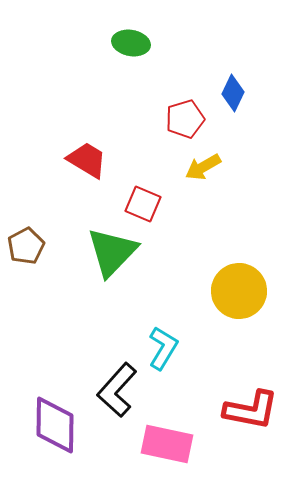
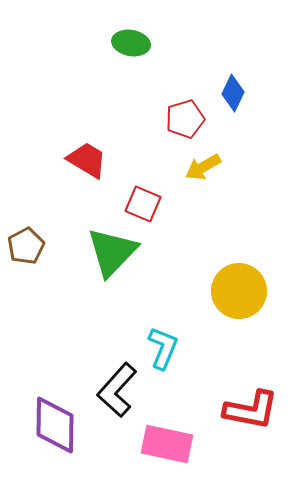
cyan L-shape: rotated 9 degrees counterclockwise
